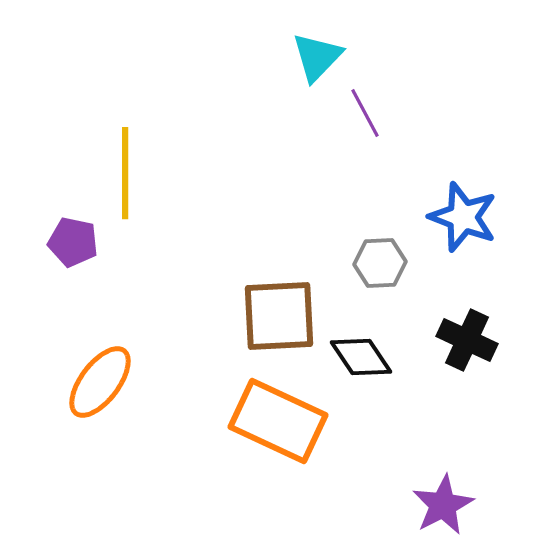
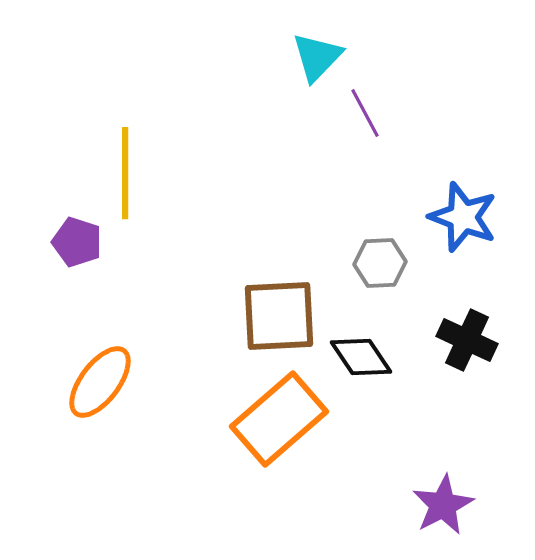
purple pentagon: moved 4 px right; rotated 6 degrees clockwise
orange rectangle: moved 1 px right, 2 px up; rotated 66 degrees counterclockwise
